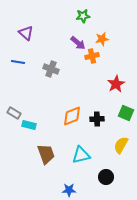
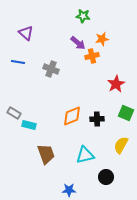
green star: rotated 16 degrees clockwise
cyan triangle: moved 4 px right
